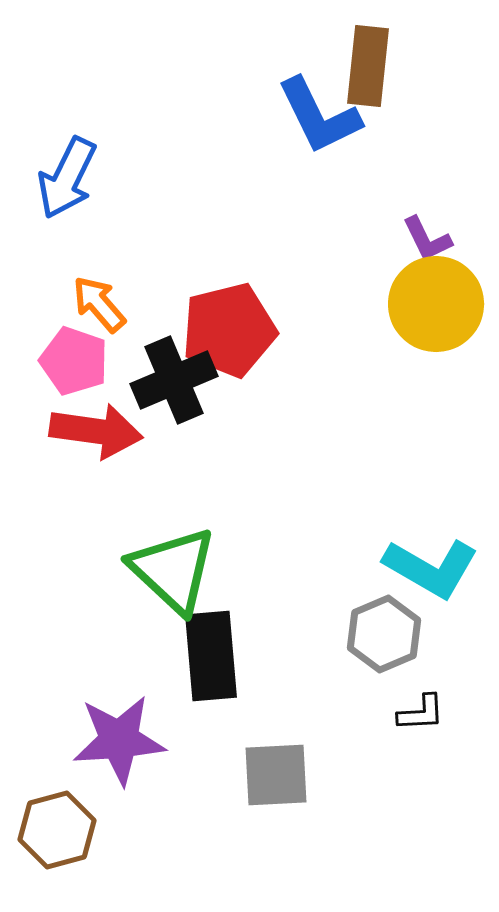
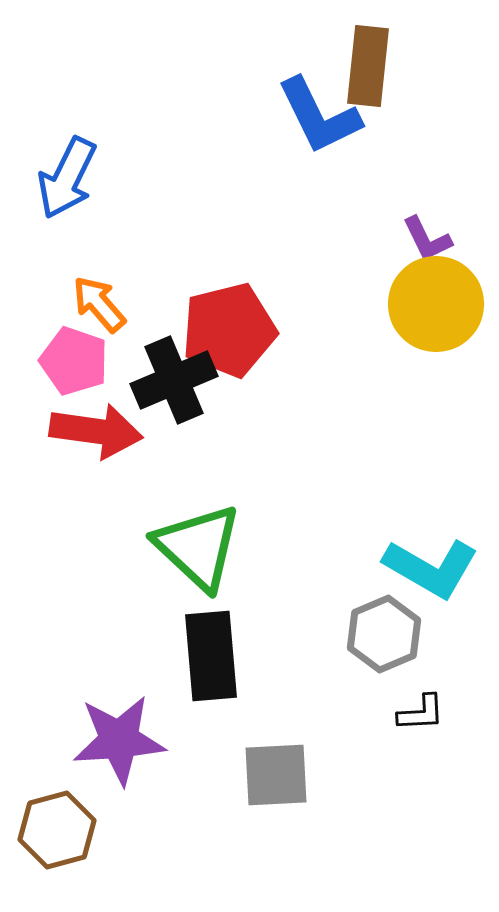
green triangle: moved 25 px right, 23 px up
